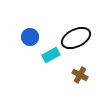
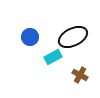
black ellipse: moved 3 px left, 1 px up
cyan rectangle: moved 2 px right, 2 px down
